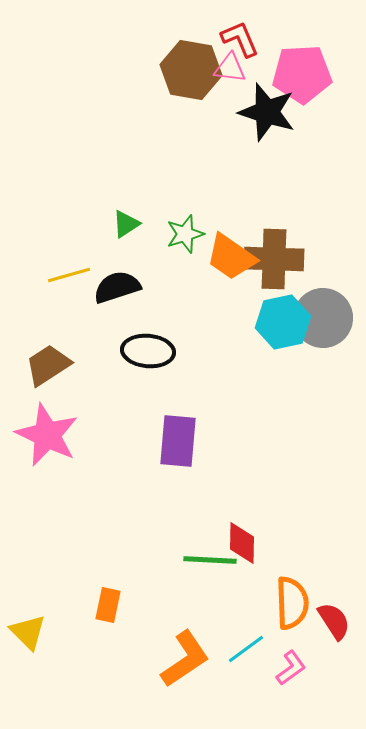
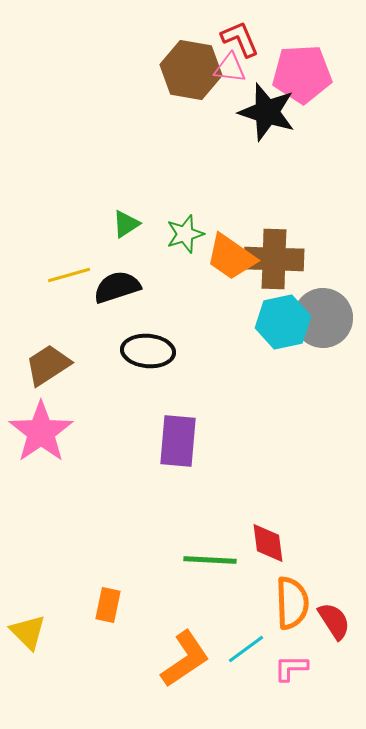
pink star: moved 6 px left, 3 px up; rotated 12 degrees clockwise
red diamond: moved 26 px right; rotated 9 degrees counterclockwise
pink L-shape: rotated 144 degrees counterclockwise
